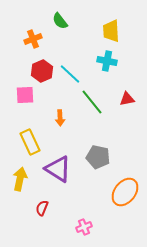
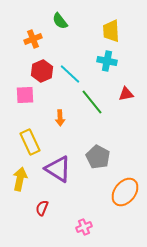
red triangle: moved 1 px left, 5 px up
gray pentagon: rotated 15 degrees clockwise
